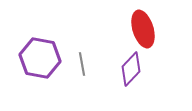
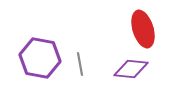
gray line: moved 2 px left
purple diamond: rotated 52 degrees clockwise
